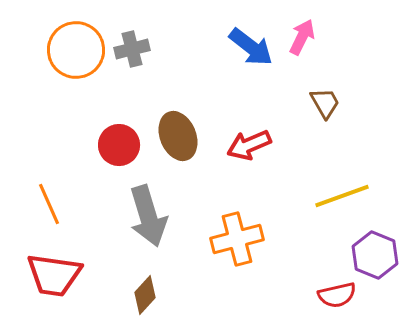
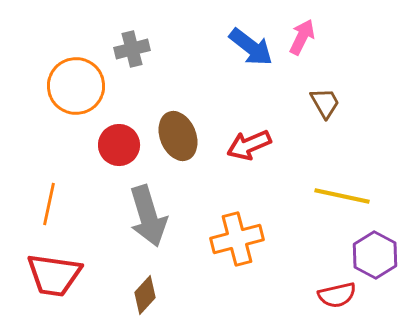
orange circle: moved 36 px down
yellow line: rotated 32 degrees clockwise
orange line: rotated 36 degrees clockwise
purple hexagon: rotated 6 degrees clockwise
